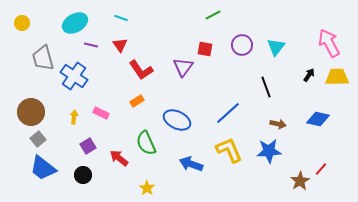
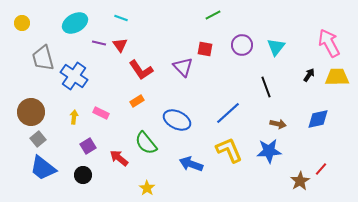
purple line: moved 8 px right, 2 px up
purple triangle: rotated 20 degrees counterclockwise
blue diamond: rotated 25 degrees counterclockwise
green semicircle: rotated 15 degrees counterclockwise
